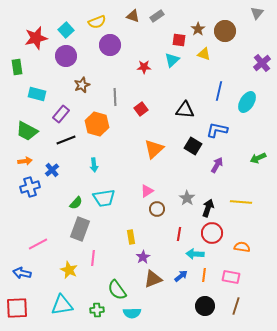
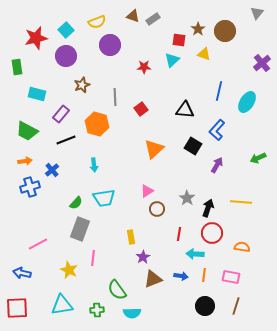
gray rectangle at (157, 16): moved 4 px left, 3 px down
blue L-shape at (217, 130): rotated 60 degrees counterclockwise
blue arrow at (181, 276): rotated 48 degrees clockwise
